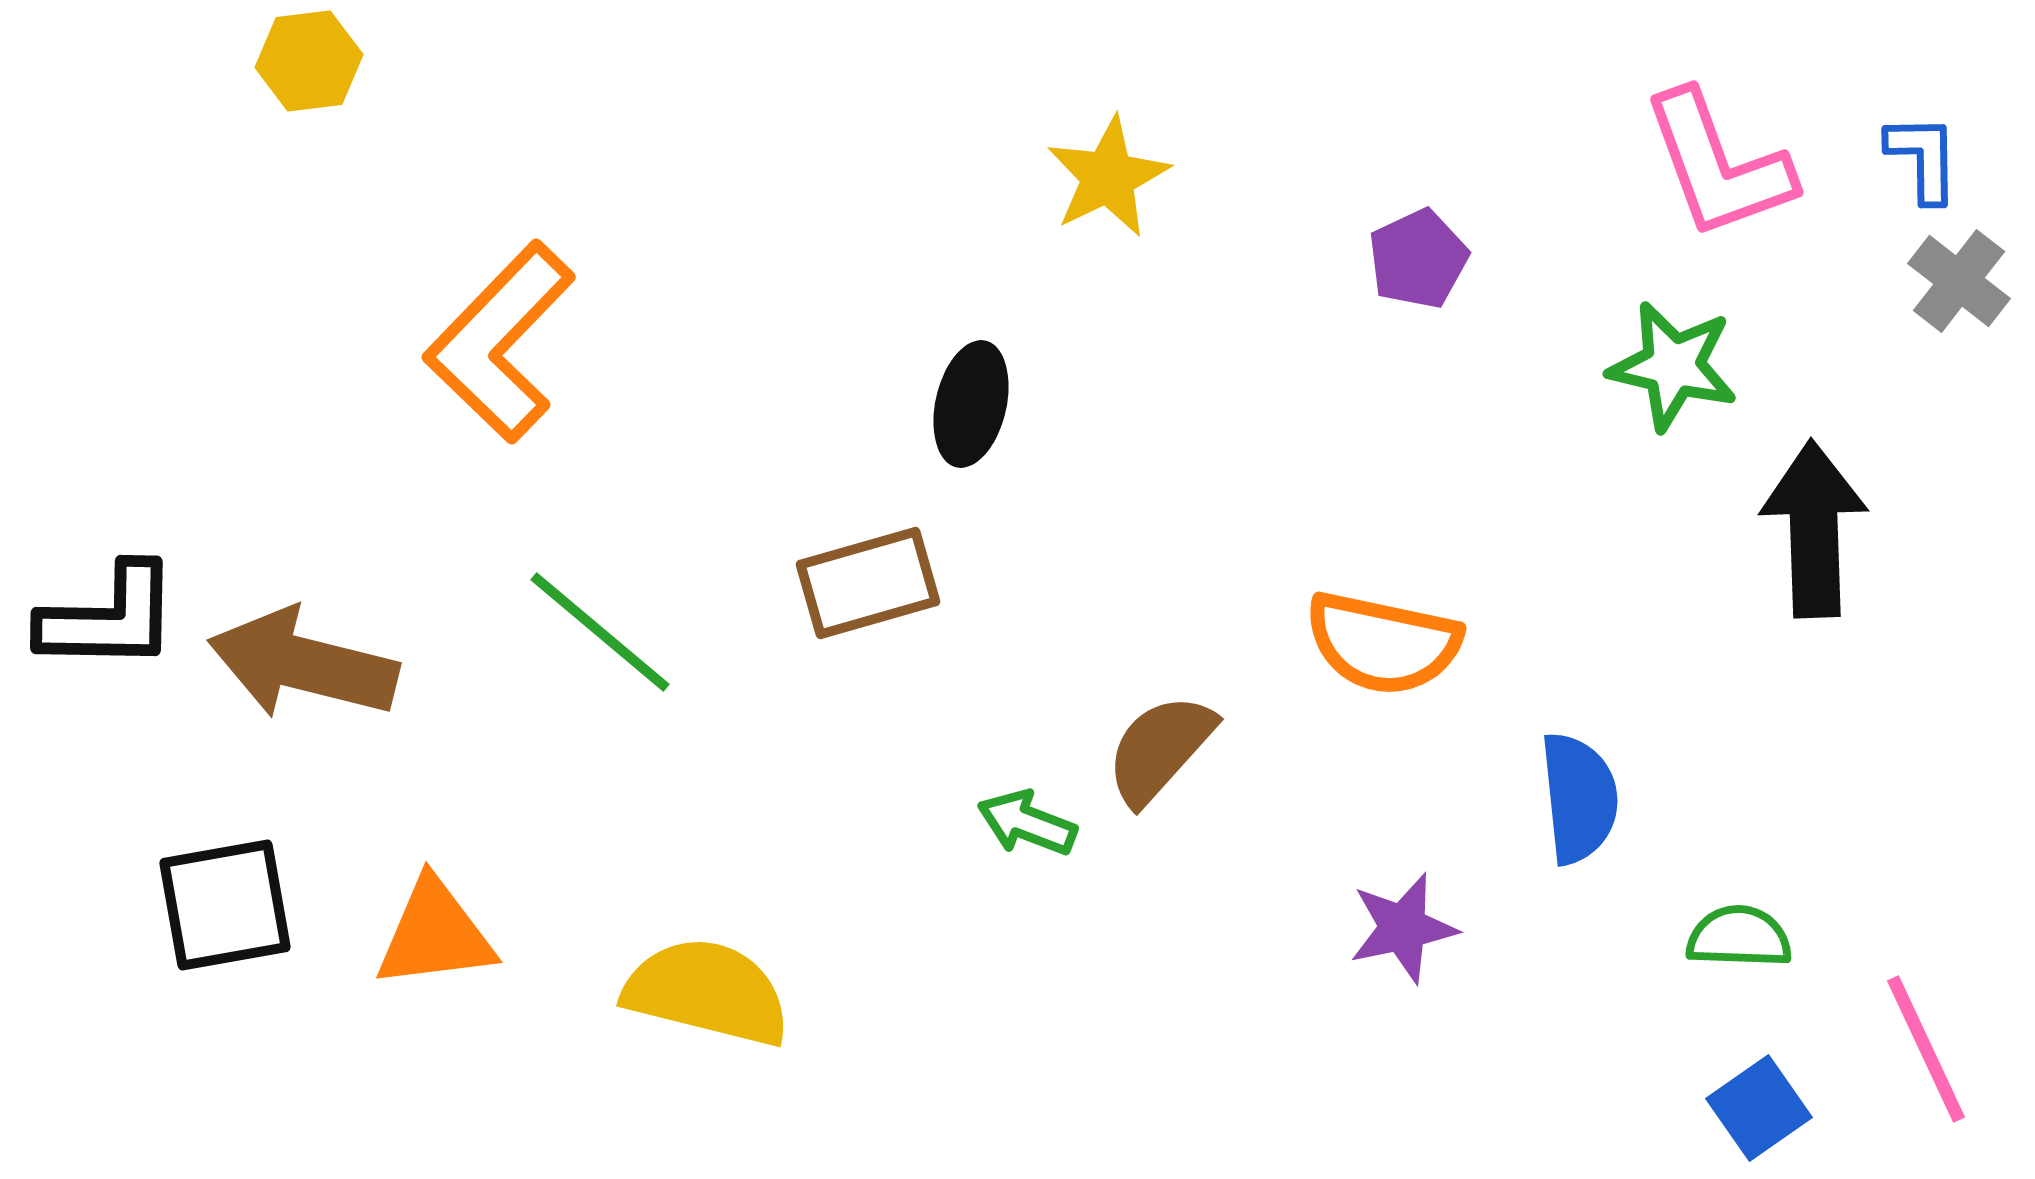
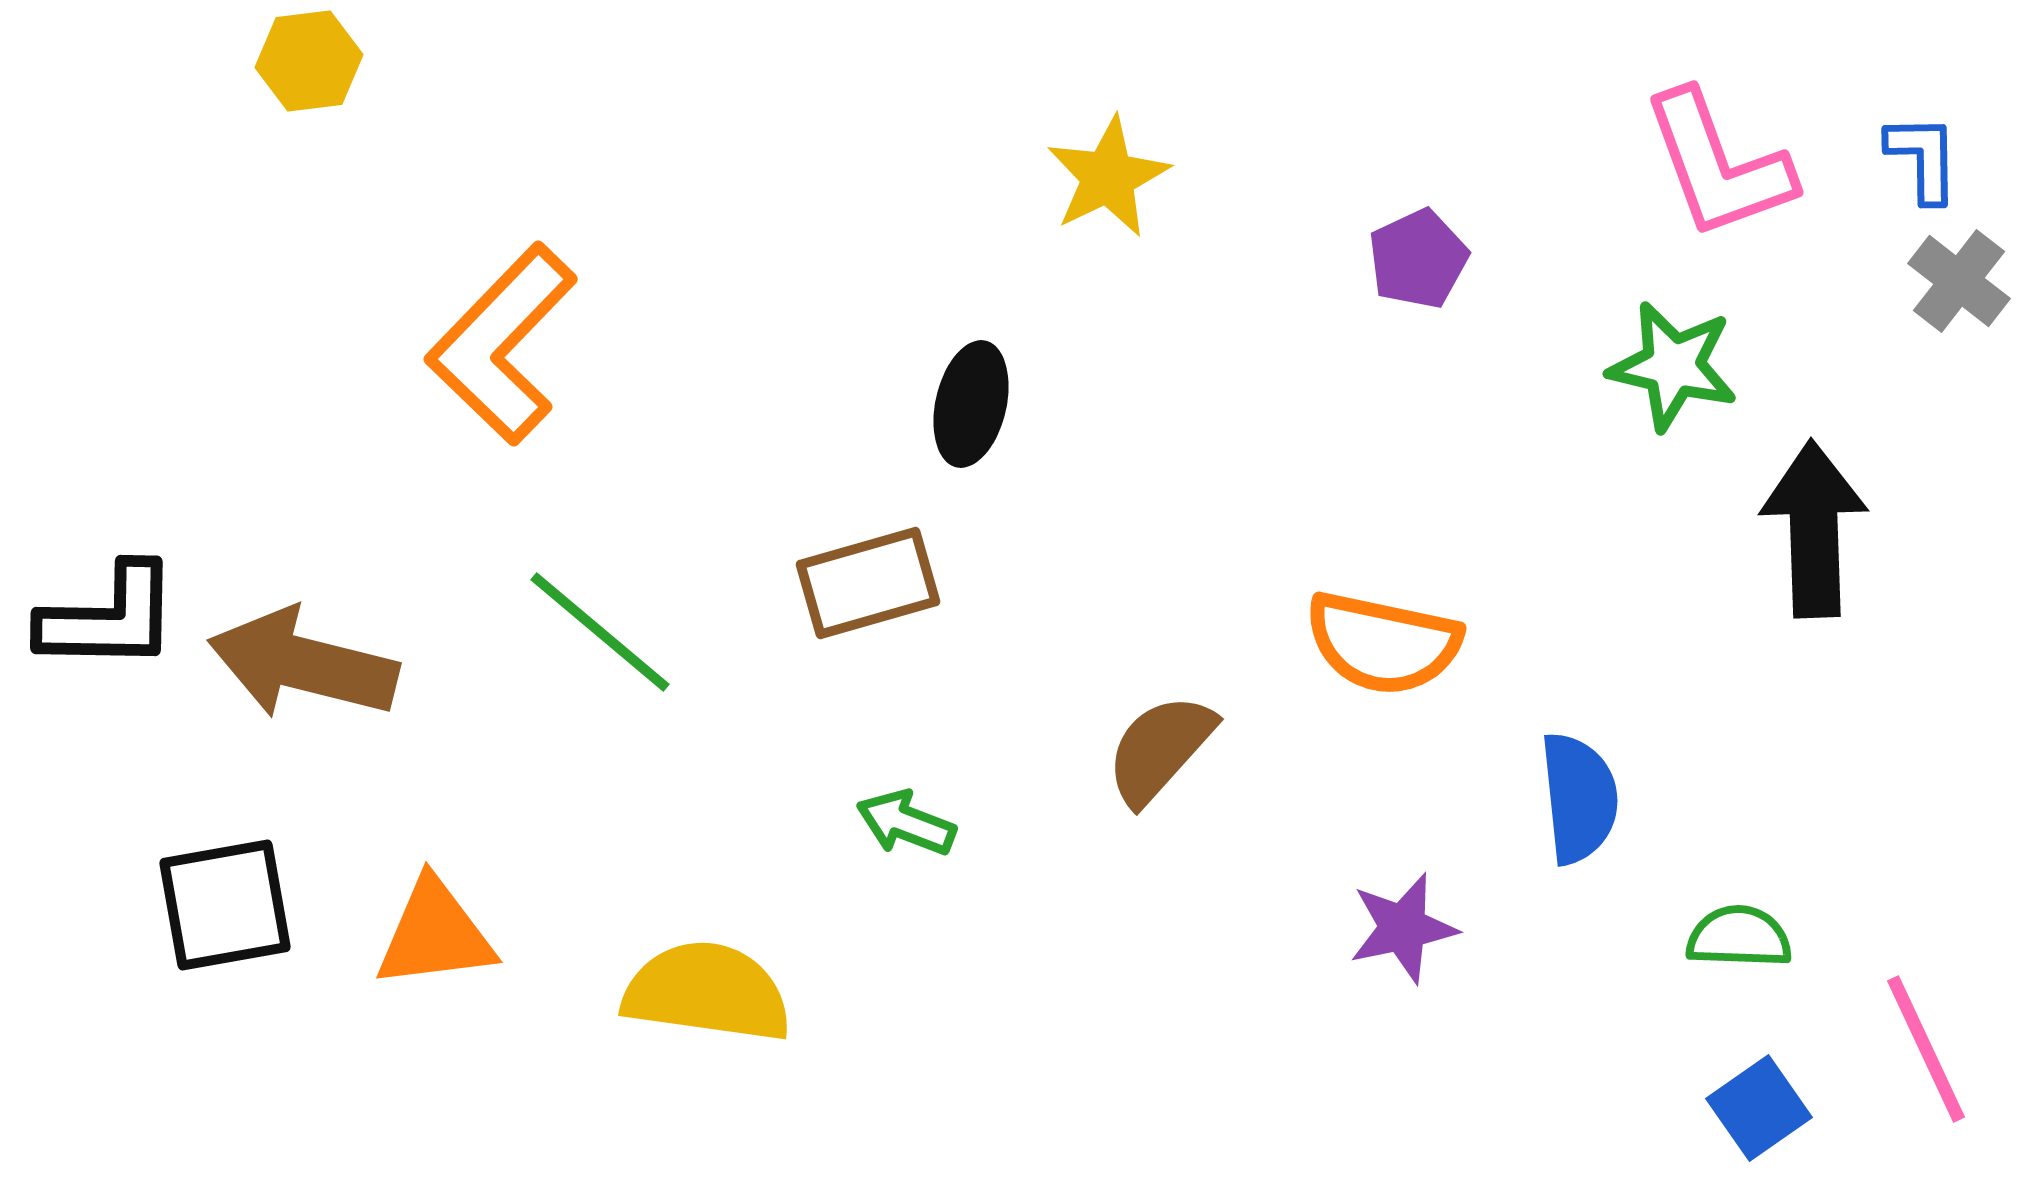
orange L-shape: moved 2 px right, 2 px down
green arrow: moved 121 px left
yellow semicircle: rotated 6 degrees counterclockwise
